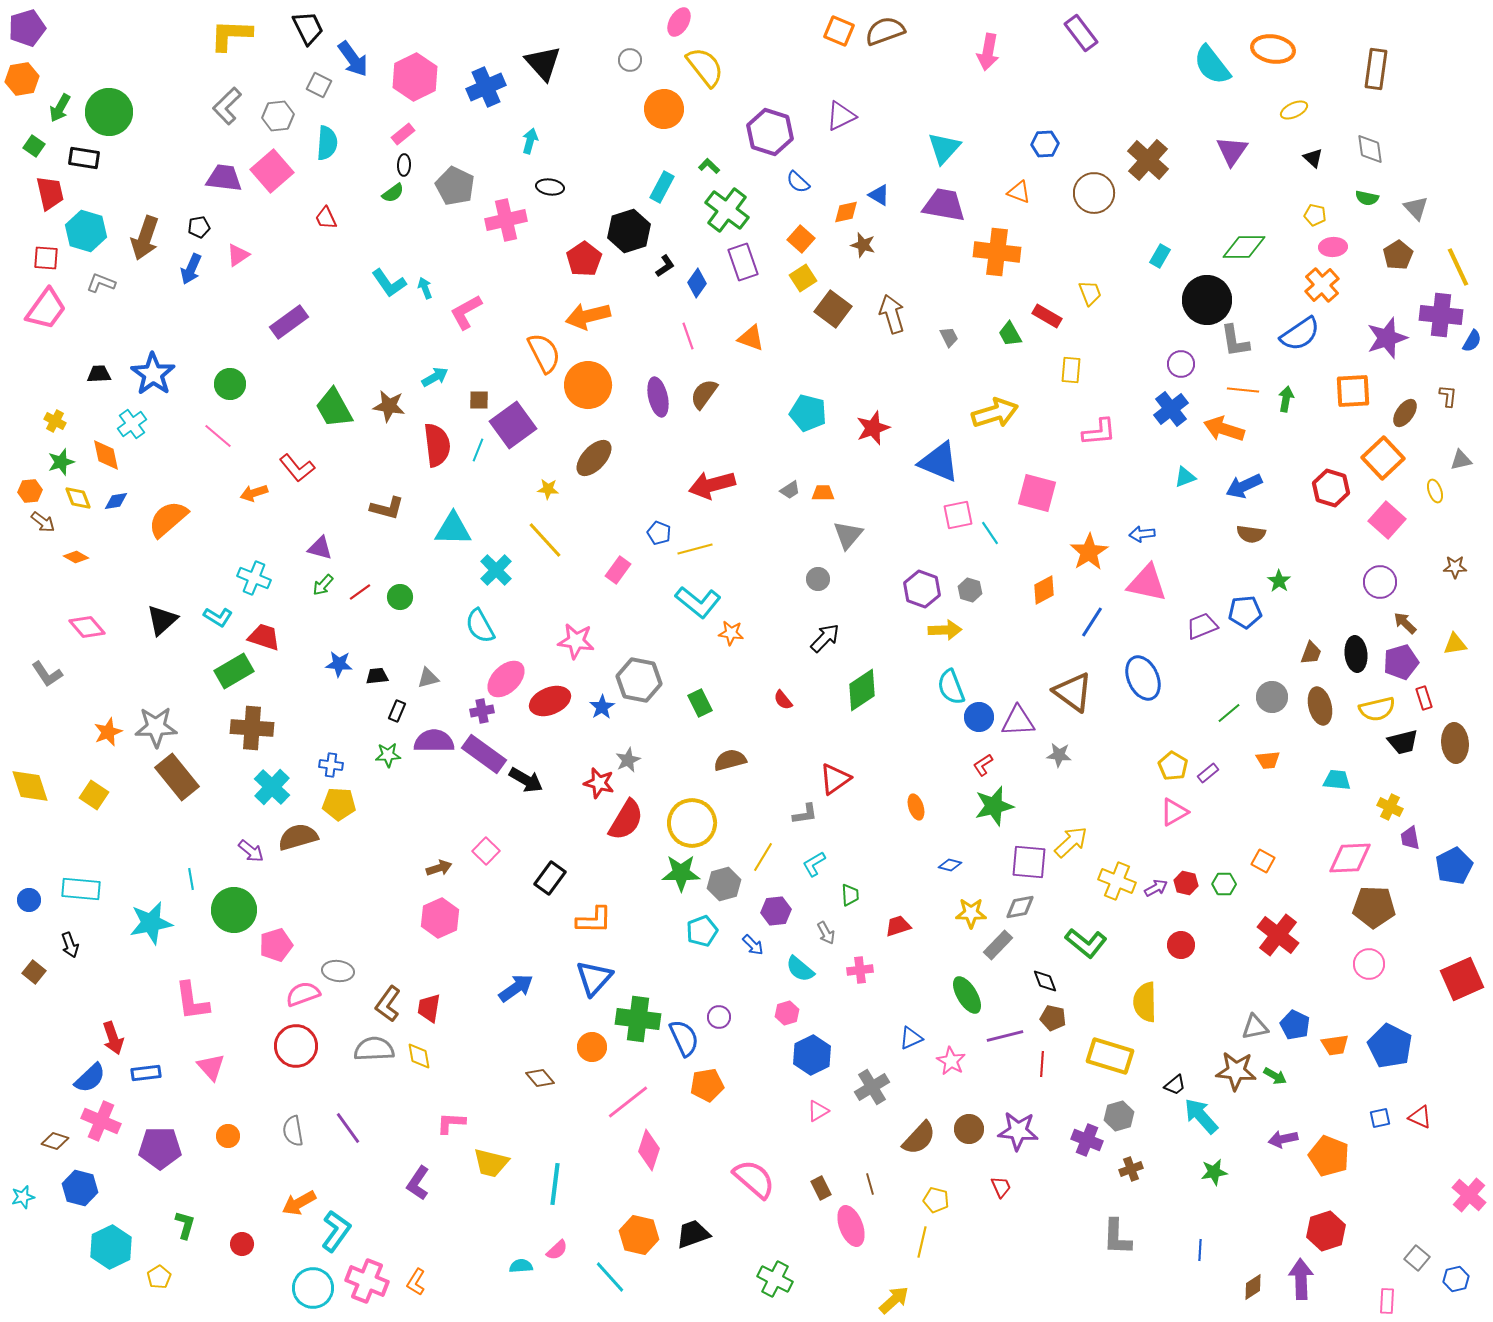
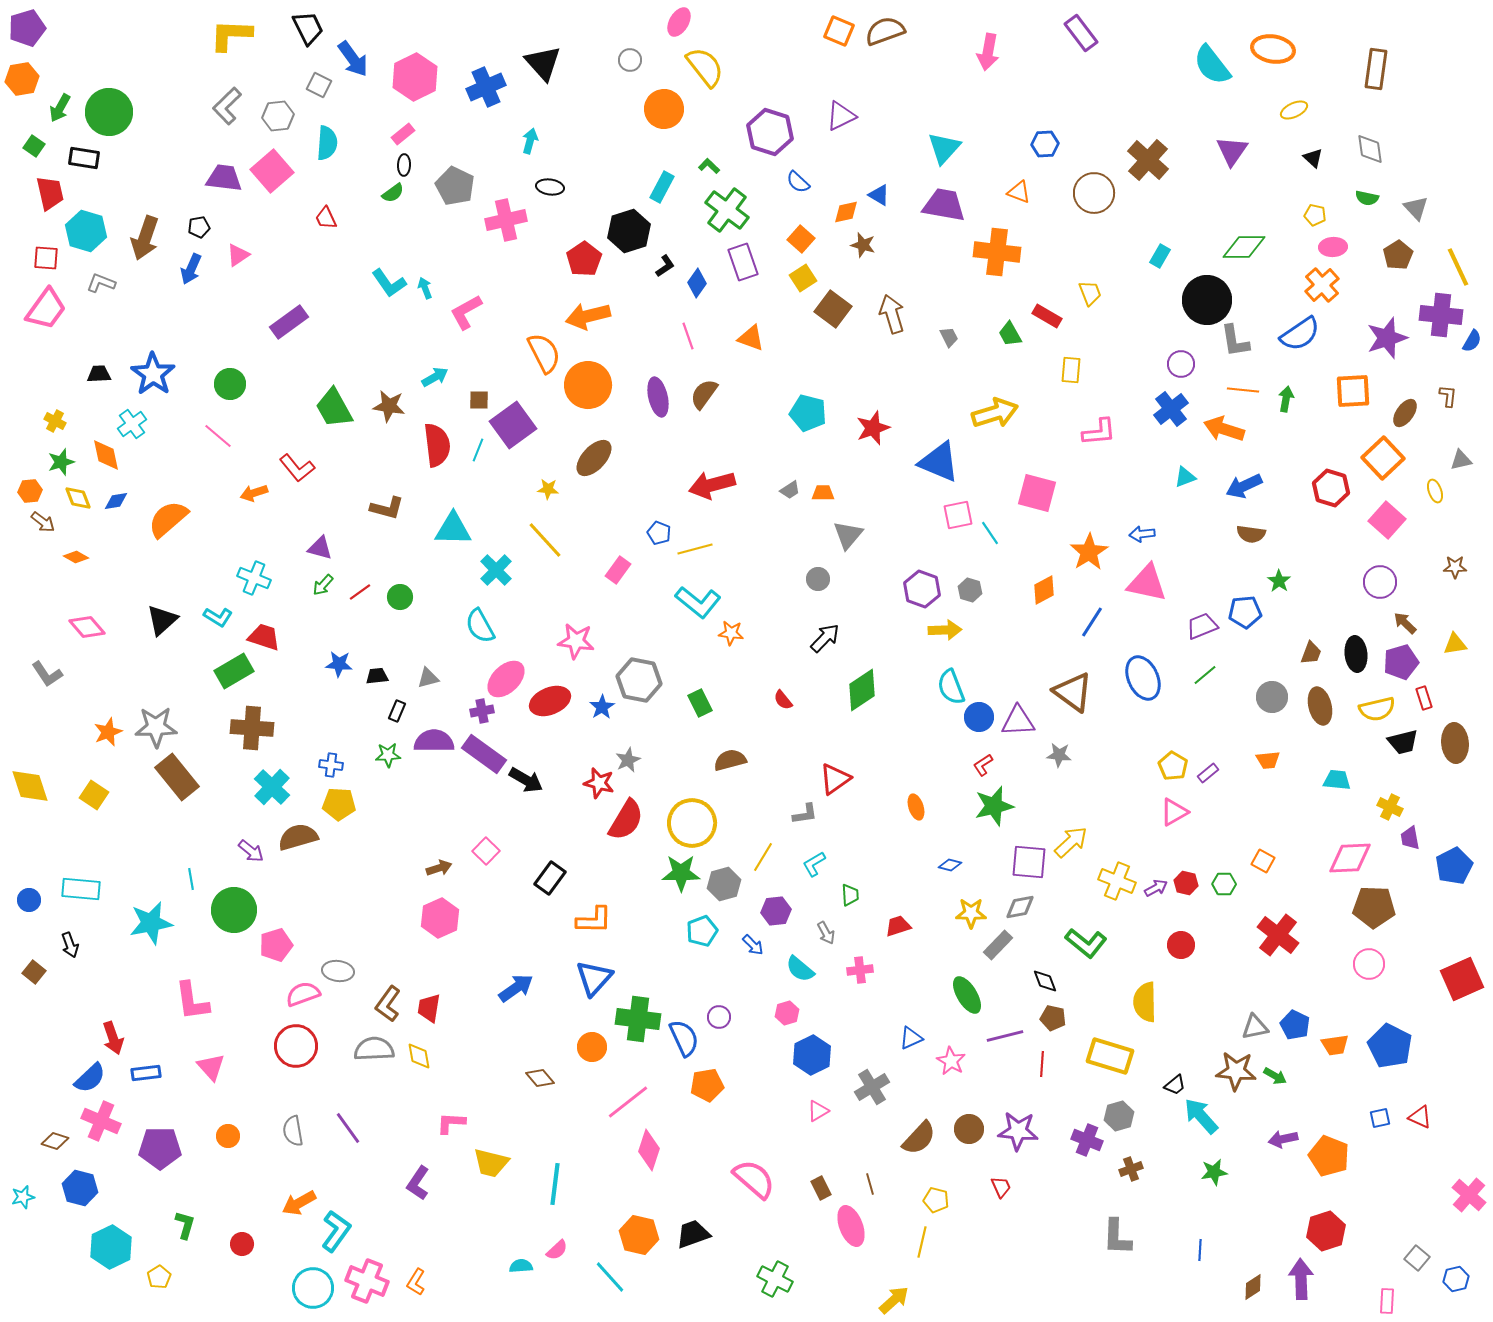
green line at (1229, 713): moved 24 px left, 38 px up
